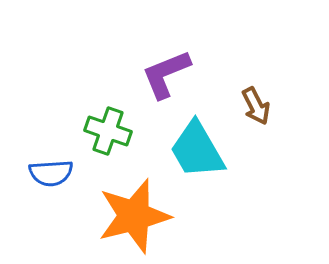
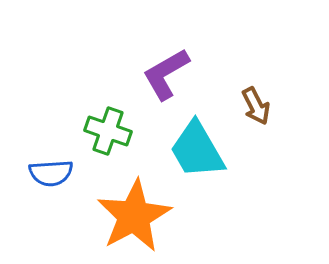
purple L-shape: rotated 8 degrees counterclockwise
orange star: rotated 14 degrees counterclockwise
